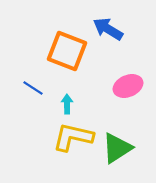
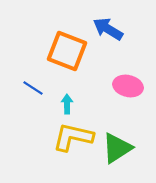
pink ellipse: rotated 36 degrees clockwise
